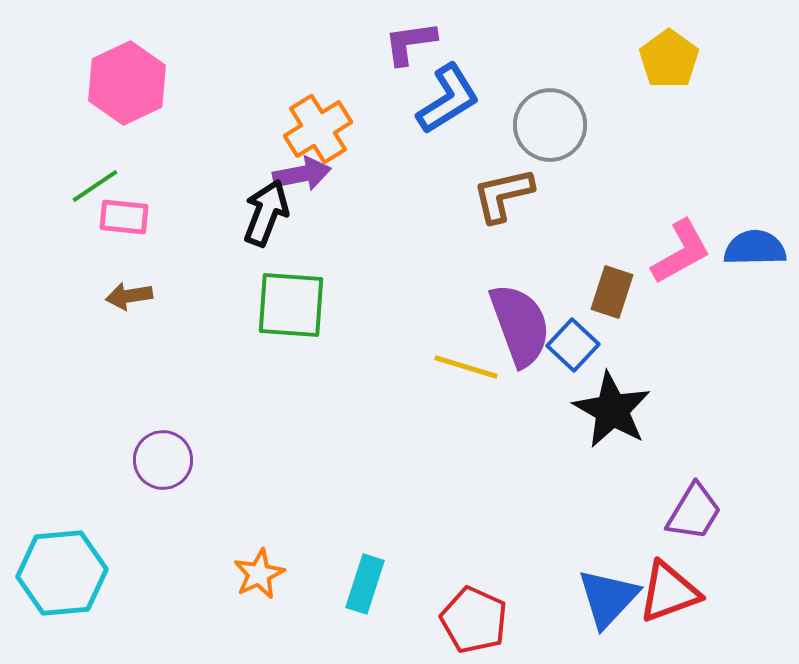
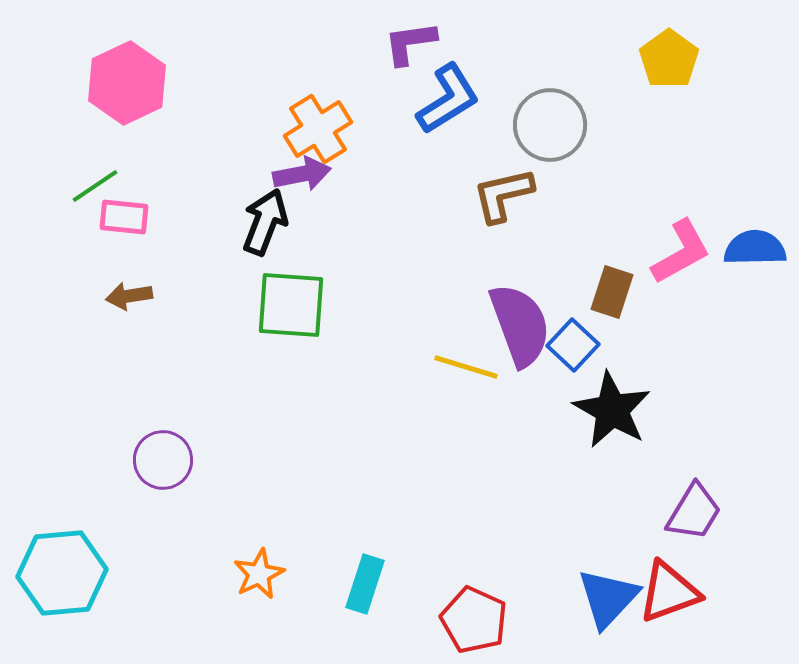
black arrow: moved 1 px left, 9 px down
